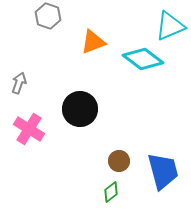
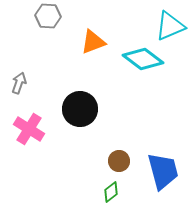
gray hexagon: rotated 15 degrees counterclockwise
